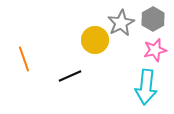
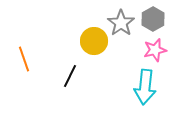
gray star: rotated 8 degrees counterclockwise
yellow circle: moved 1 px left, 1 px down
black line: rotated 40 degrees counterclockwise
cyan arrow: moved 1 px left
